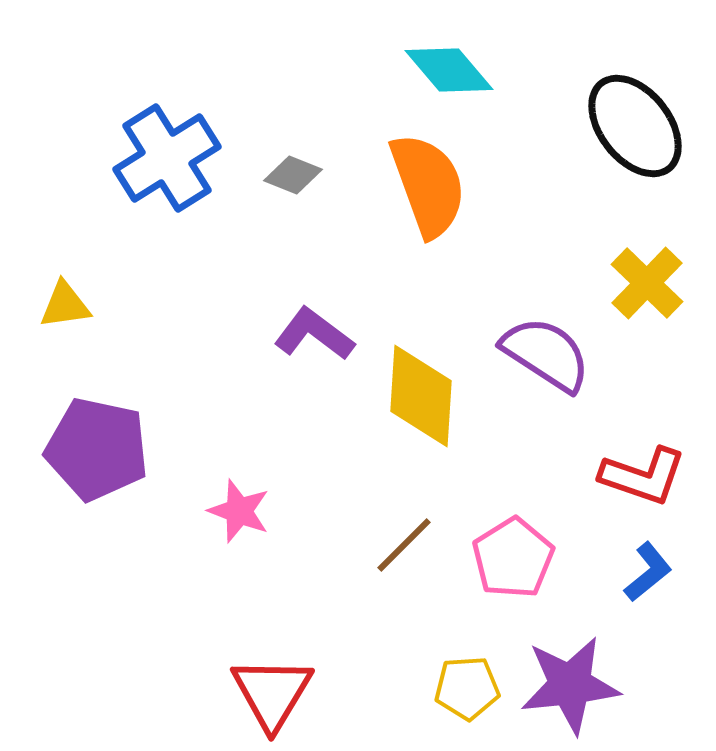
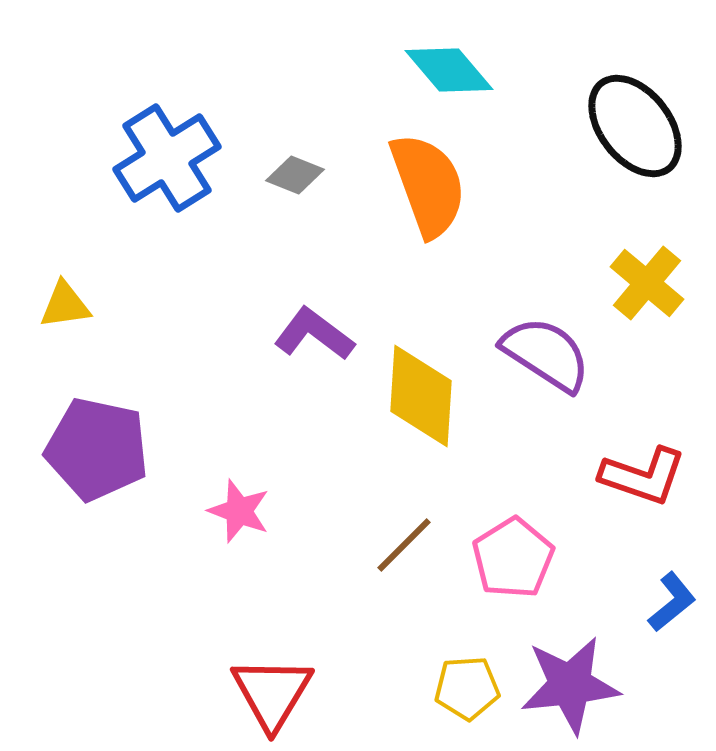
gray diamond: moved 2 px right
yellow cross: rotated 4 degrees counterclockwise
blue L-shape: moved 24 px right, 30 px down
